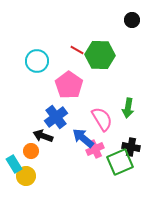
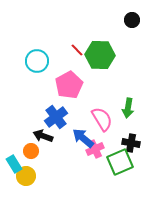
red line: rotated 16 degrees clockwise
pink pentagon: rotated 8 degrees clockwise
black cross: moved 4 px up
